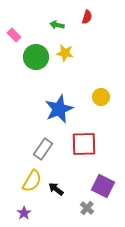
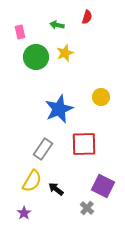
pink rectangle: moved 6 px right, 3 px up; rotated 32 degrees clockwise
yellow star: rotated 30 degrees counterclockwise
